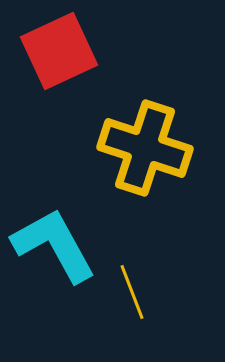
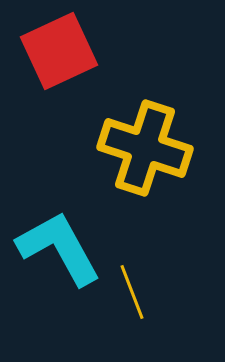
cyan L-shape: moved 5 px right, 3 px down
